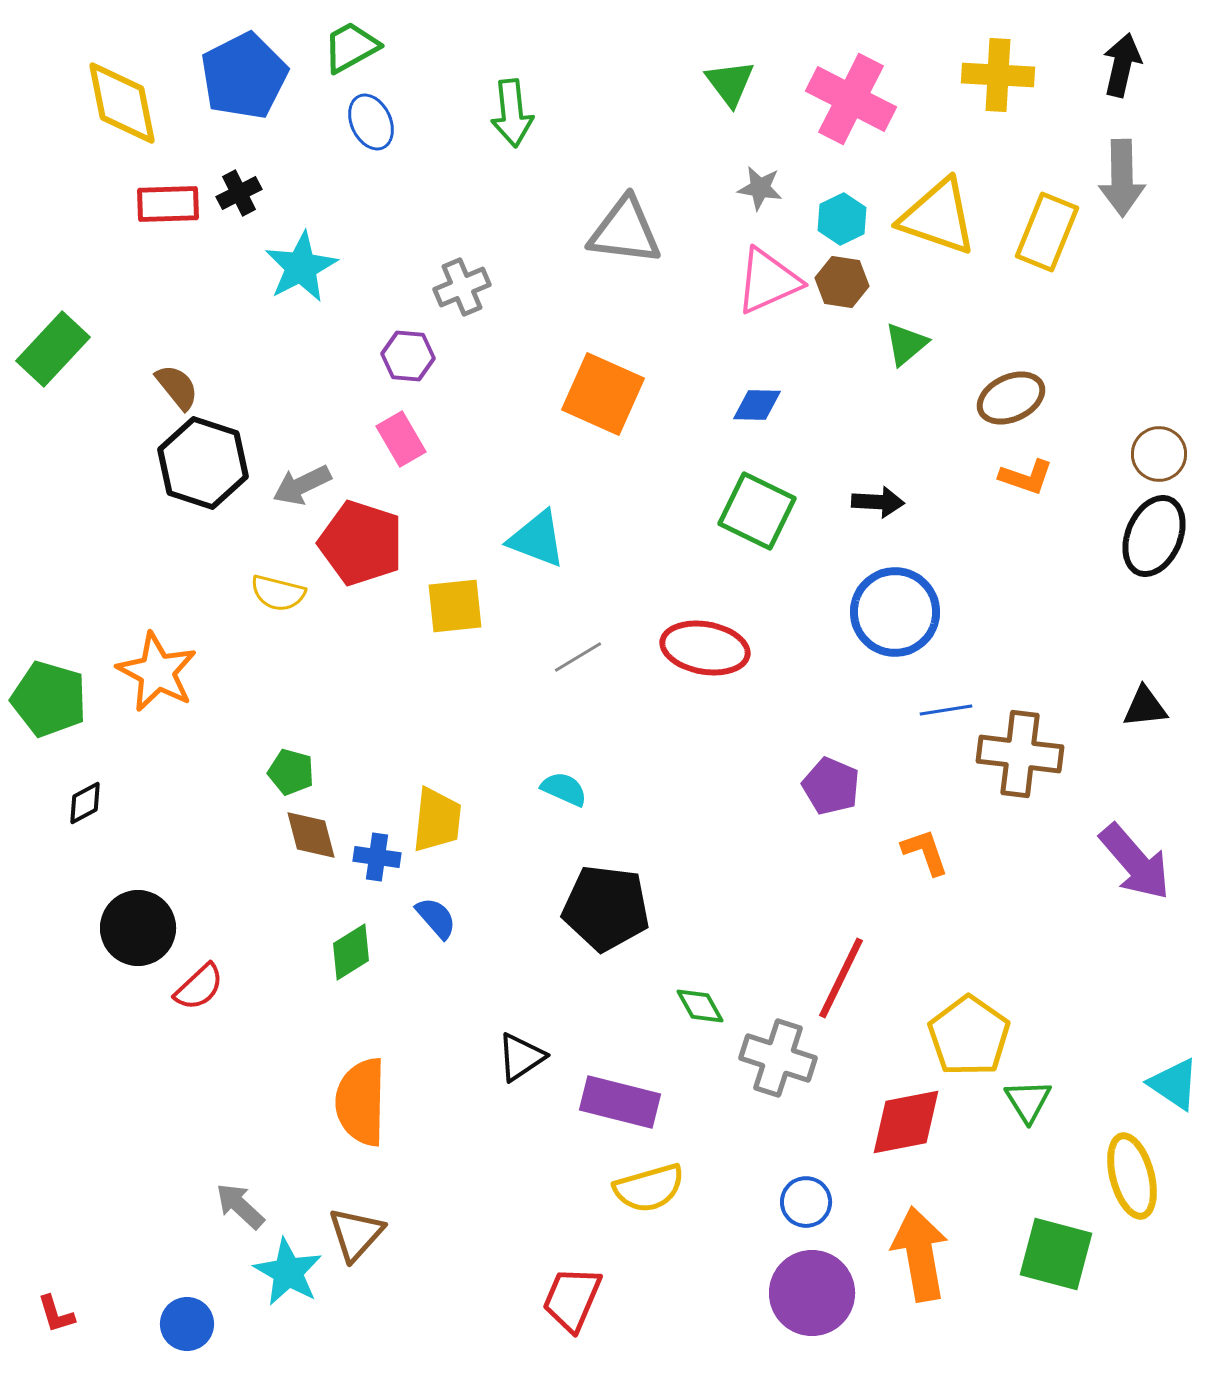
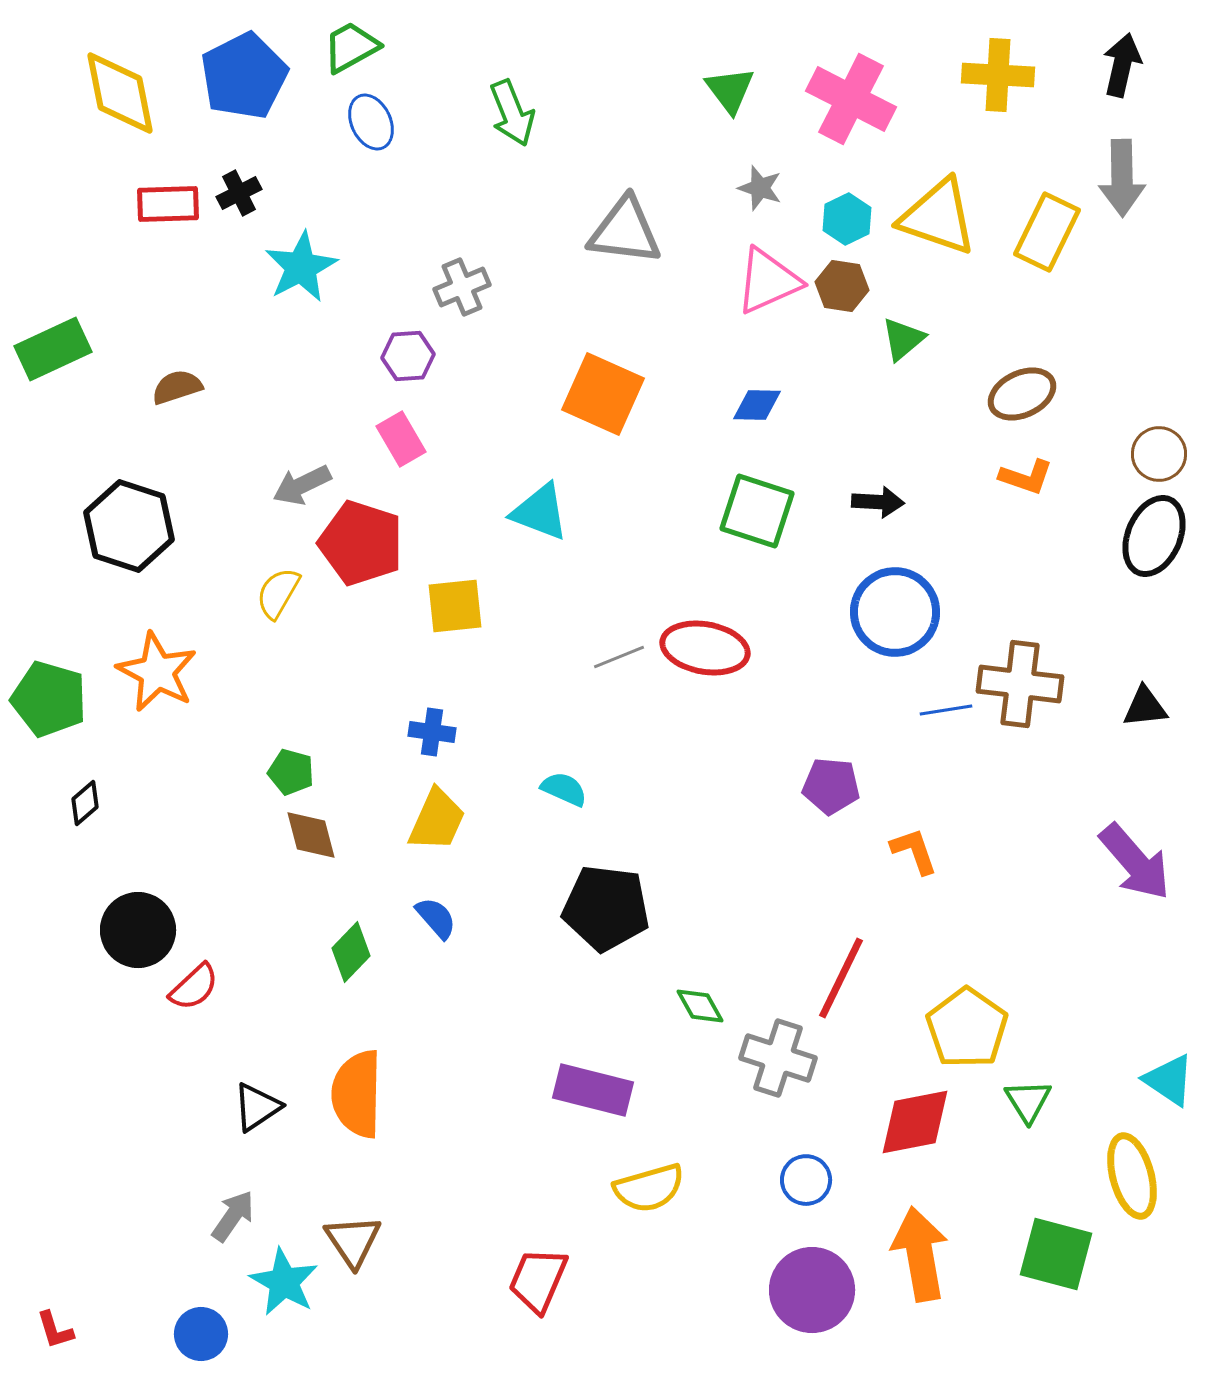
green triangle at (730, 83): moved 7 px down
yellow diamond at (122, 103): moved 2 px left, 10 px up
green arrow at (512, 113): rotated 16 degrees counterclockwise
gray star at (760, 188): rotated 9 degrees clockwise
cyan hexagon at (842, 219): moved 5 px right
yellow rectangle at (1047, 232): rotated 4 degrees clockwise
brown hexagon at (842, 282): moved 4 px down
green triangle at (906, 344): moved 3 px left, 5 px up
green rectangle at (53, 349): rotated 22 degrees clockwise
purple hexagon at (408, 356): rotated 9 degrees counterclockwise
brown semicircle at (177, 387): rotated 69 degrees counterclockwise
brown ellipse at (1011, 398): moved 11 px right, 4 px up
black hexagon at (203, 463): moved 74 px left, 63 px down
green square at (757, 511): rotated 8 degrees counterclockwise
cyan triangle at (537, 539): moved 3 px right, 27 px up
yellow semicircle at (278, 593): rotated 106 degrees clockwise
gray line at (578, 657): moved 41 px right; rotated 9 degrees clockwise
brown cross at (1020, 754): moved 70 px up
purple pentagon at (831, 786): rotated 18 degrees counterclockwise
black diamond at (85, 803): rotated 12 degrees counterclockwise
yellow trapezoid at (437, 820): rotated 18 degrees clockwise
orange L-shape at (925, 852): moved 11 px left, 1 px up
blue cross at (377, 857): moved 55 px right, 125 px up
black circle at (138, 928): moved 2 px down
green diamond at (351, 952): rotated 14 degrees counterclockwise
red semicircle at (199, 987): moved 5 px left
yellow pentagon at (969, 1036): moved 2 px left, 8 px up
black triangle at (521, 1057): moved 264 px left, 50 px down
cyan triangle at (1174, 1084): moved 5 px left, 4 px up
orange semicircle at (361, 1102): moved 4 px left, 8 px up
purple rectangle at (620, 1102): moved 27 px left, 12 px up
red diamond at (906, 1122): moved 9 px right
blue circle at (806, 1202): moved 22 px up
gray arrow at (240, 1206): moved 7 px left, 10 px down; rotated 82 degrees clockwise
brown triangle at (356, 1234): moved 3 px left, 7 px down; rotated 16 degrees counterclockwise
cyan star at (288, 1272): moved 4 px left, 10 px down
purple circle at (812, 1293): moved 3 px up
red trapezoid at (572, 1299): moved 34 px left, 19 px up
red L-shape at (56, 1314): moved 1 px left, 16 px down
blue circle at (187, 1324): moved 14 px right, 10 px down
